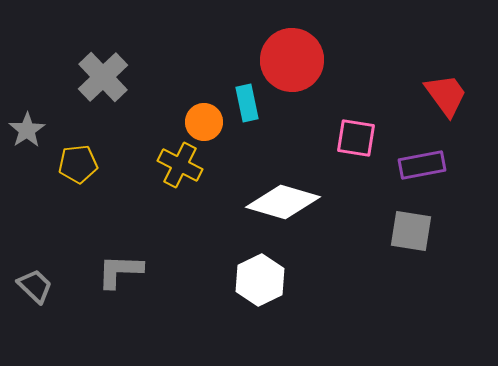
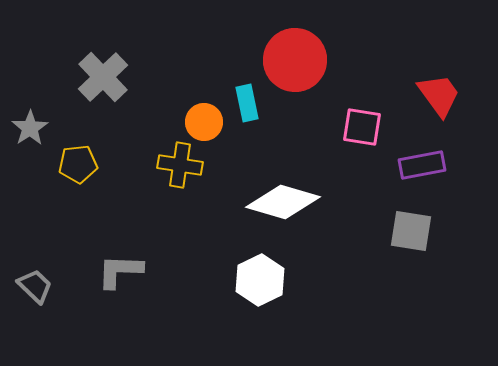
red circle: moved 3 px right
red trapezoid: moved 7 px left
gray star: moved 3 px right, 2 px up
pink square: moved 6 px right, 11 px up
yellow cross: rotated 18 degrees counterclockwise
